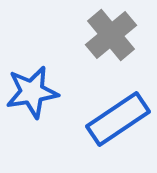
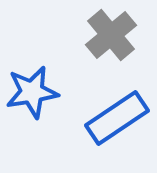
blue rectangle: moved 1 px left, 1 px up
